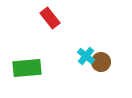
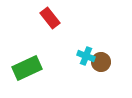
cyan cross: rotated 18 degrees counterclockwise
green rectangle: rotated 20 degrees counterclockwise
